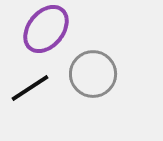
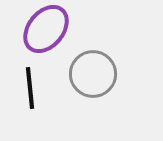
black line: rotated 63 degrees counterclockwise
